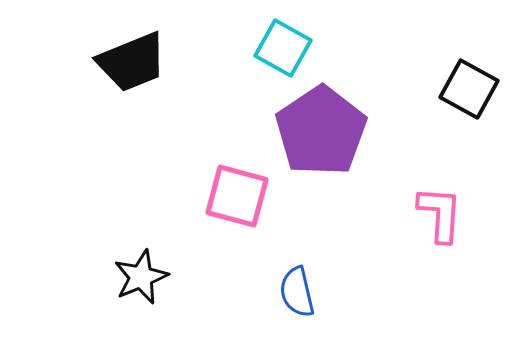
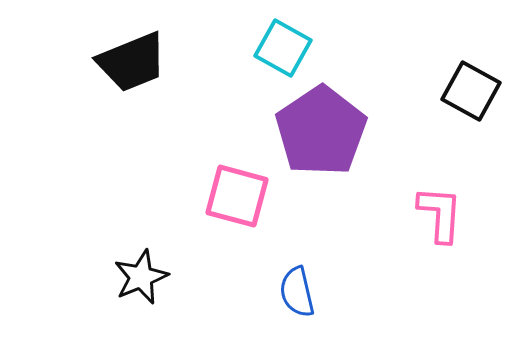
black square: moved 2 px right, 2 px down
